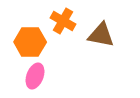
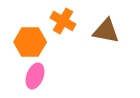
brown triangle: moved 5 px right, 4 px up
